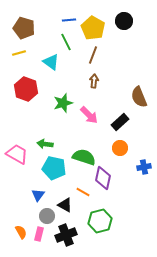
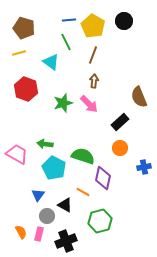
yellow pentagon: moved 2 px up
pink arrow: moved 11 px up
green semicircle: moved 1 px left, 1 px up
cyan pentagon: rotated 15 degrees clockwise
black cross: moved 6 px down
